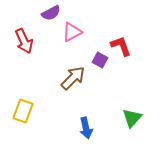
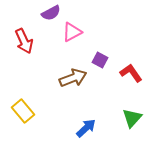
red L-shape: moved 10 px right, 27 px down; rotated 15 degrees counterclockwise
brown arrow: rotated 24 degrees clockwise
yellow rectangle: rotated 60 degrees counterclockwise
blue arrow: rotated 120 degrees counterclockwise
